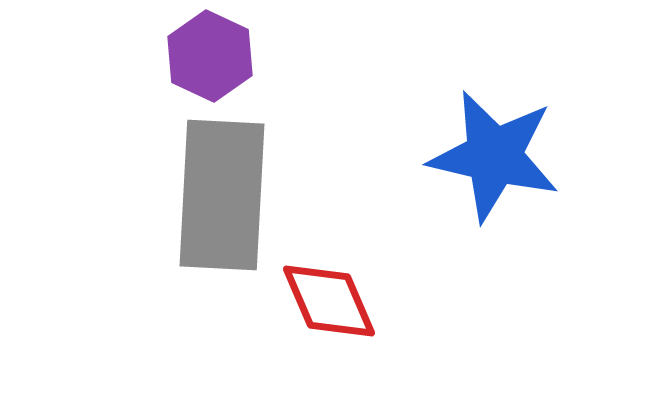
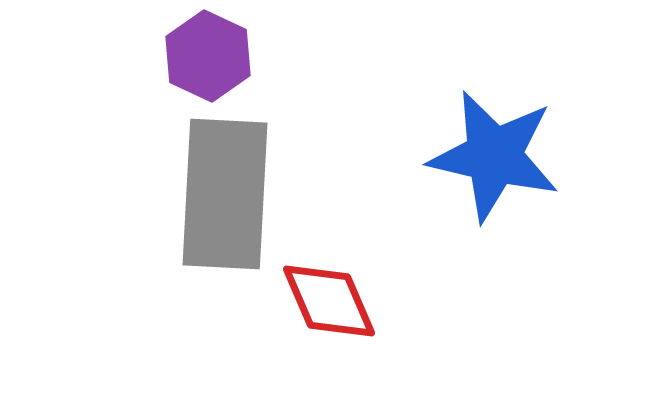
purple hexagon: moved 2 px left
gray rectangle: moved 3 px right, 1 px up
